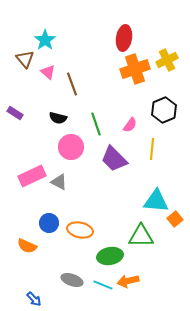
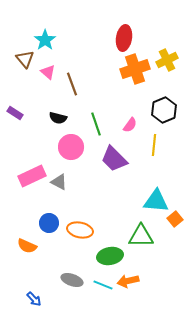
yellow line: moved 2 px right, 4 px up
